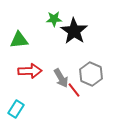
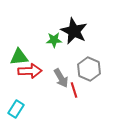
green star: moved 21 px down
black star: rotated 8 degrees counterclockwise
green triangle: moved 17 px down
gray hexagon: moved 2 px left, 5 px up
red line: rotated 21 degrees clockwise
